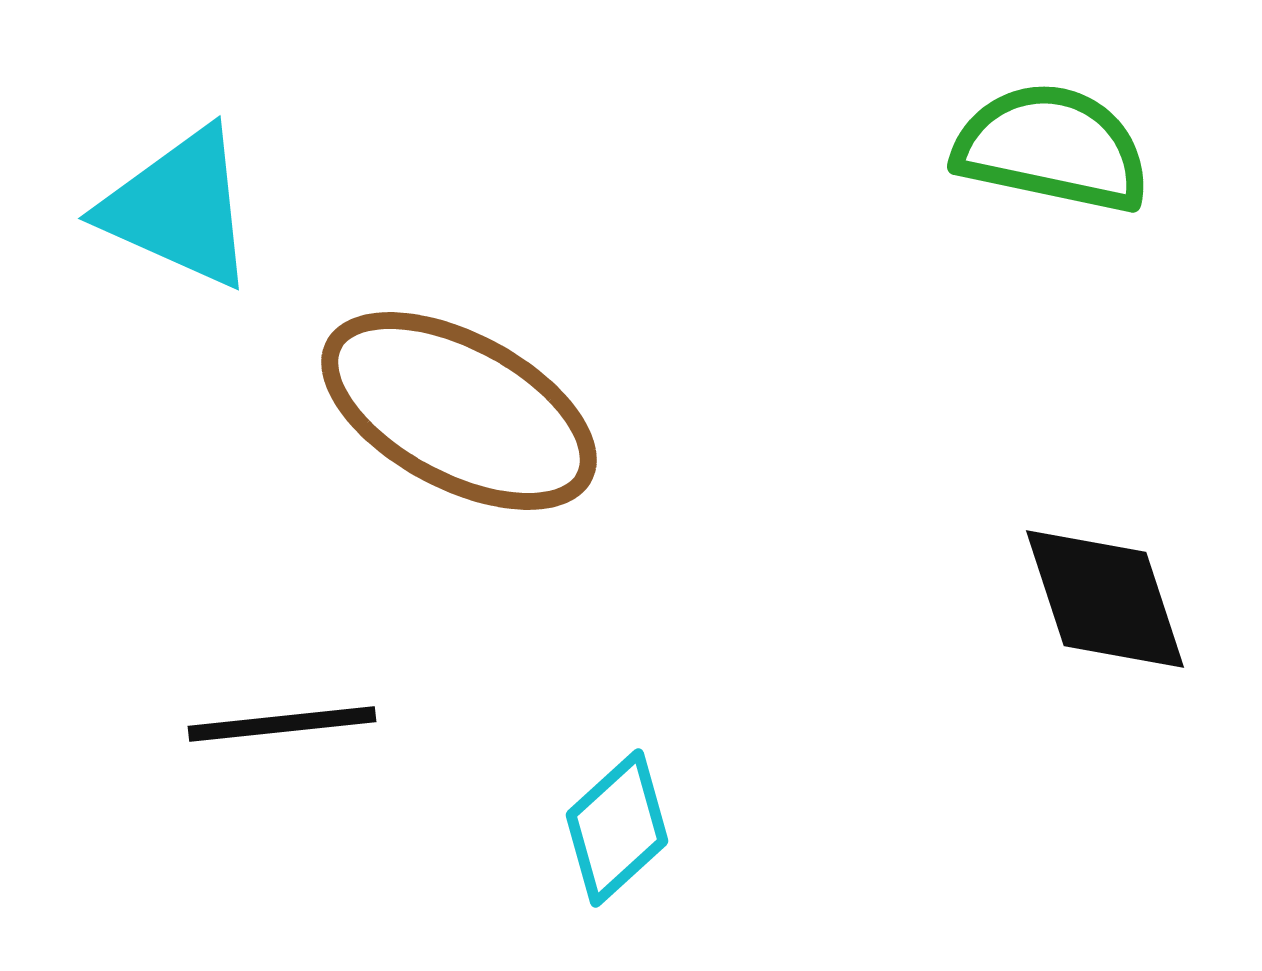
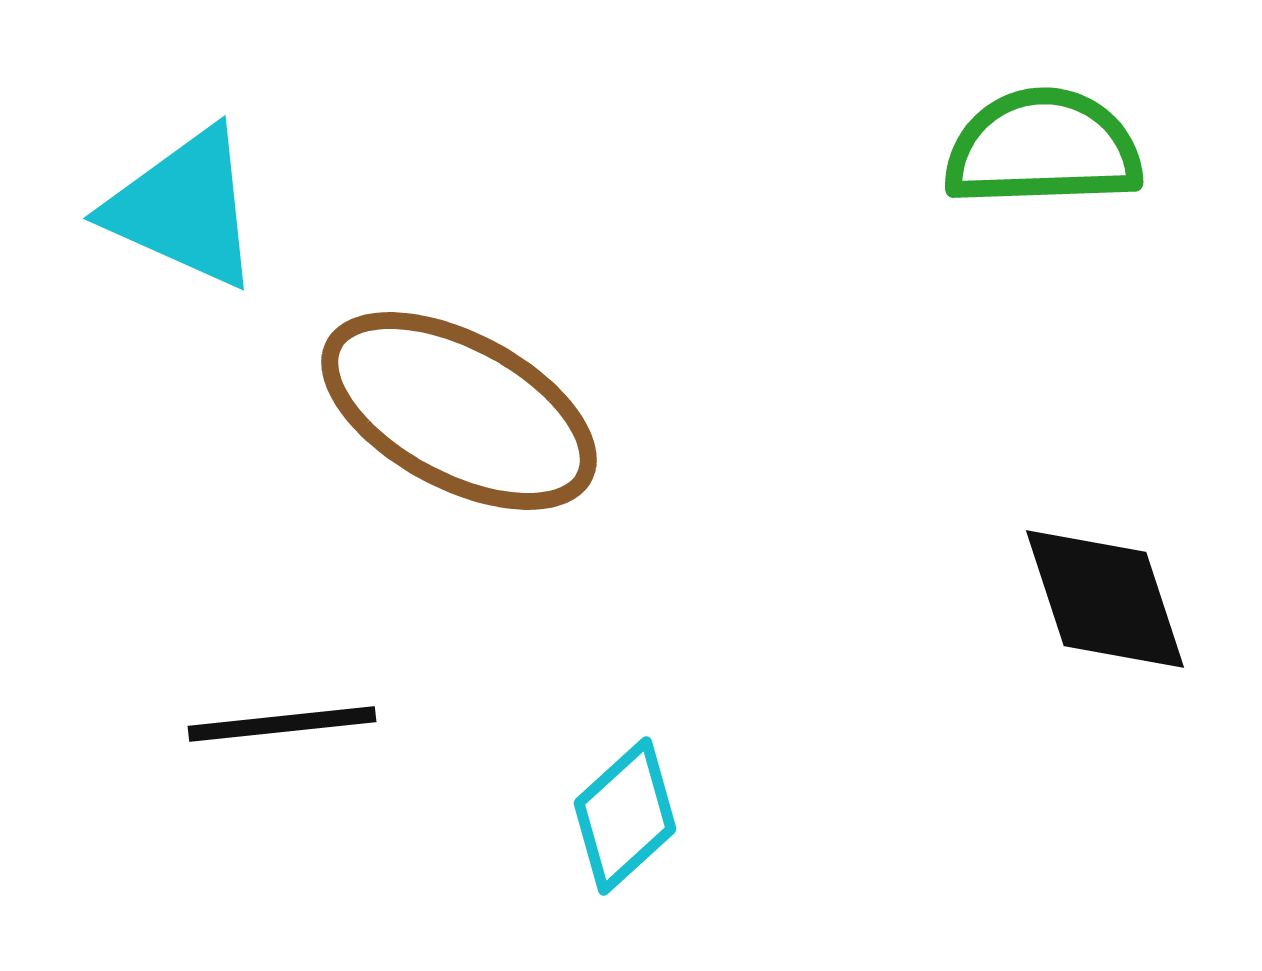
green semicircle: moved 9 px left; rotated 14 degrees counterclockwise
cyan triangle: moved 5 px right
cyan diamond: moved 8 px right, 12 px up
